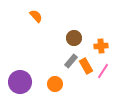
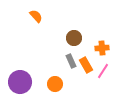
orange cross: moved 1 px right, 2 px down
gray rectangle: rotated 64 degrees counterclockwise
orange rectangle: moved 1 px up
